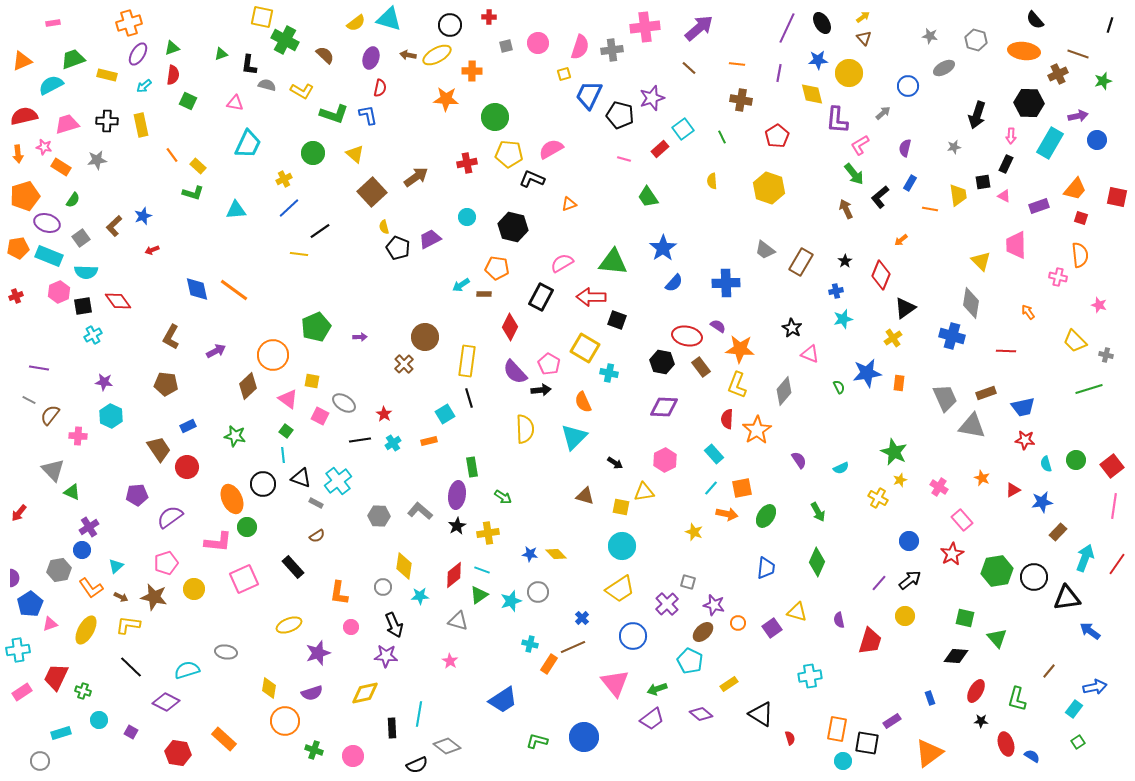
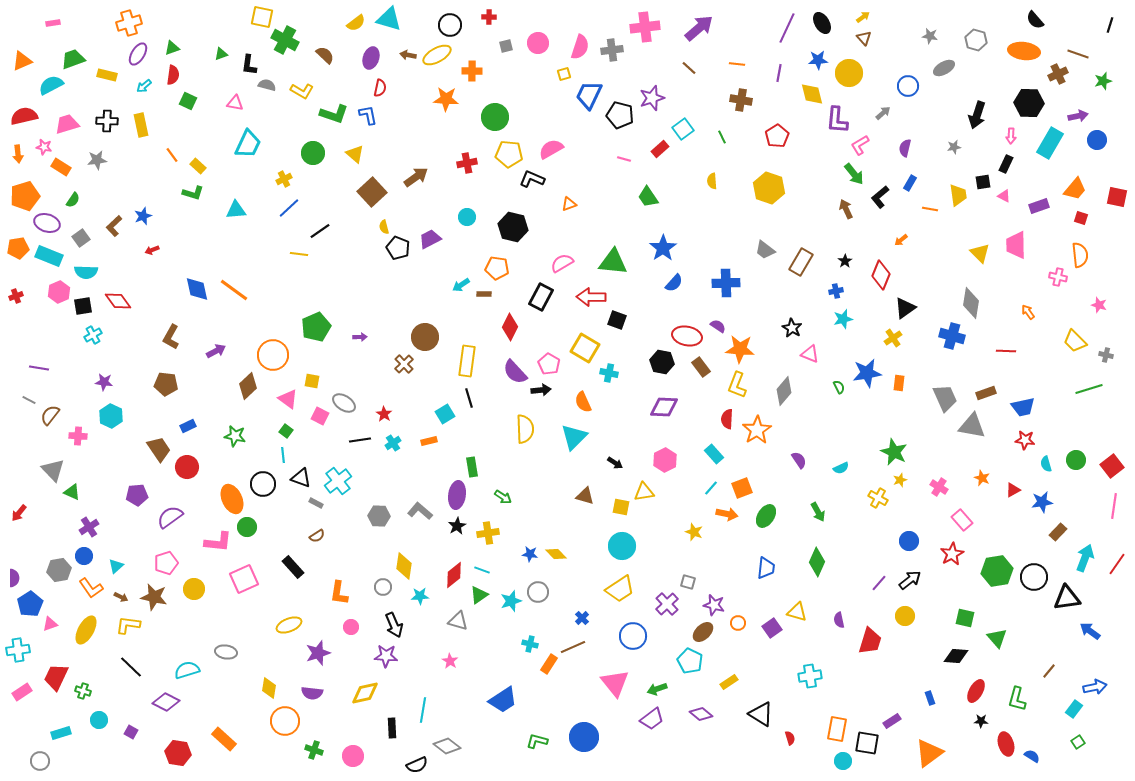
yellow triangle at (981, 261): moved 1 px left, 8 px up
orange square at (742, 488): rotated 10 degrees counterclockwise
blue circle at (82, 550): moved 2 px right, 6 px down
yellow rectangle at (729, 684): moved 2 px up
purple semicircle at (312, 693): rotated 25 degrees clockwise
cyan line at (419, 714): moved 4 px right, 4 px up
